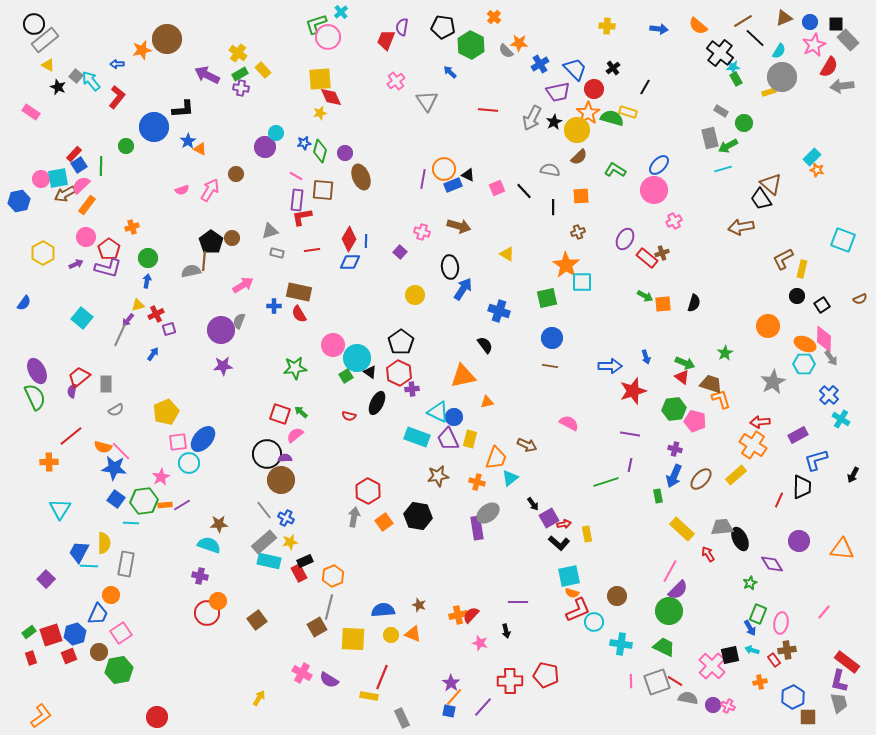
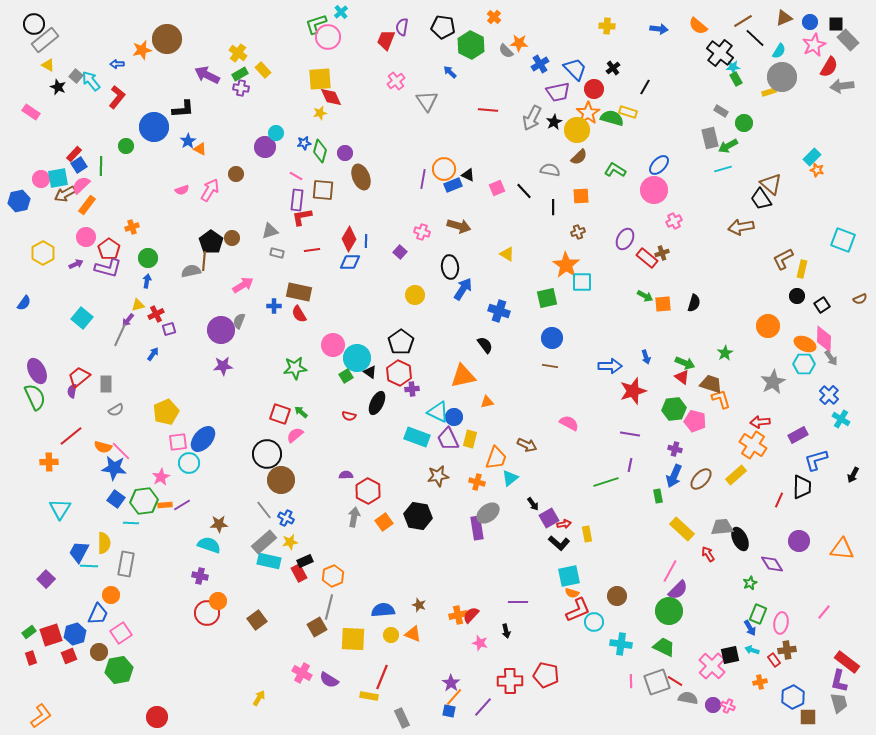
purple semicircle at (285, 458): moved 61 px right, 17 px down
